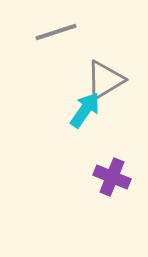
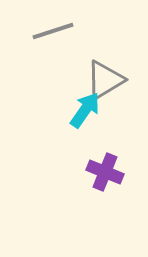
gray line: moved 3 px left, 1 px up
purple cross: moved 7 px left, 5 px up
